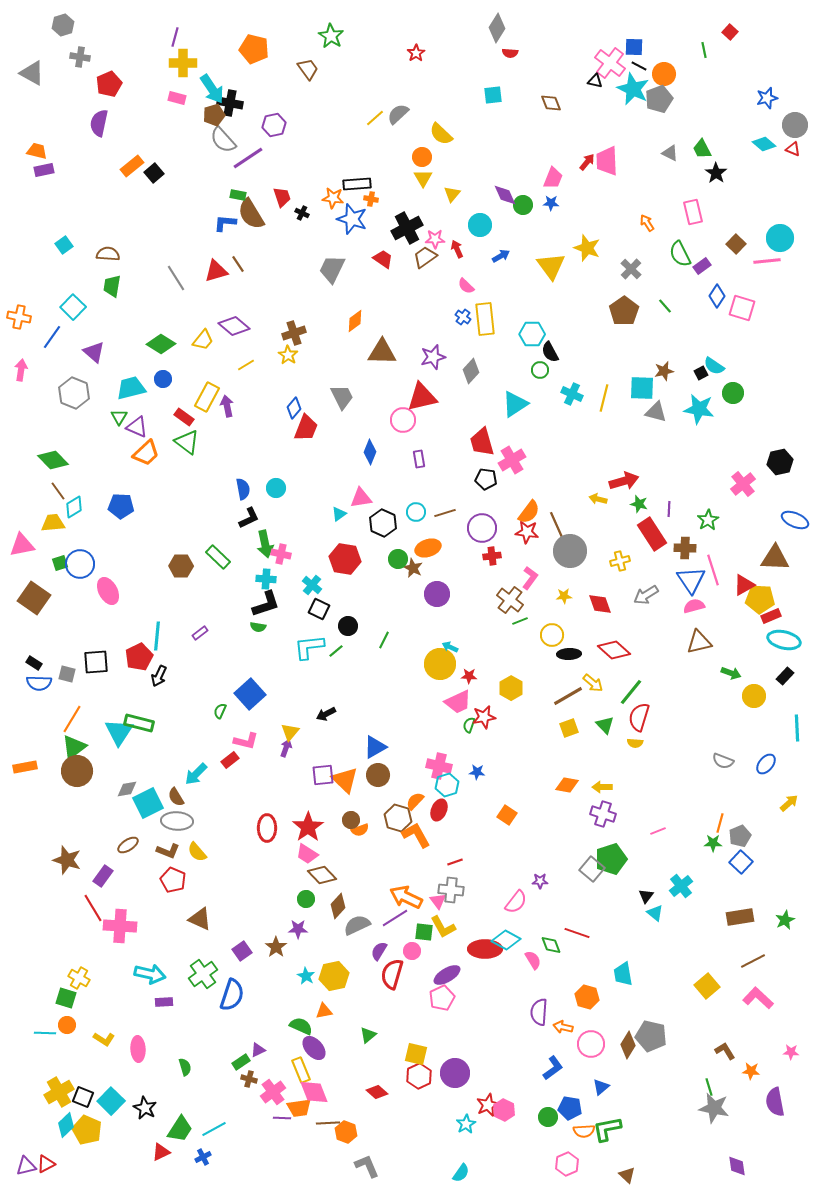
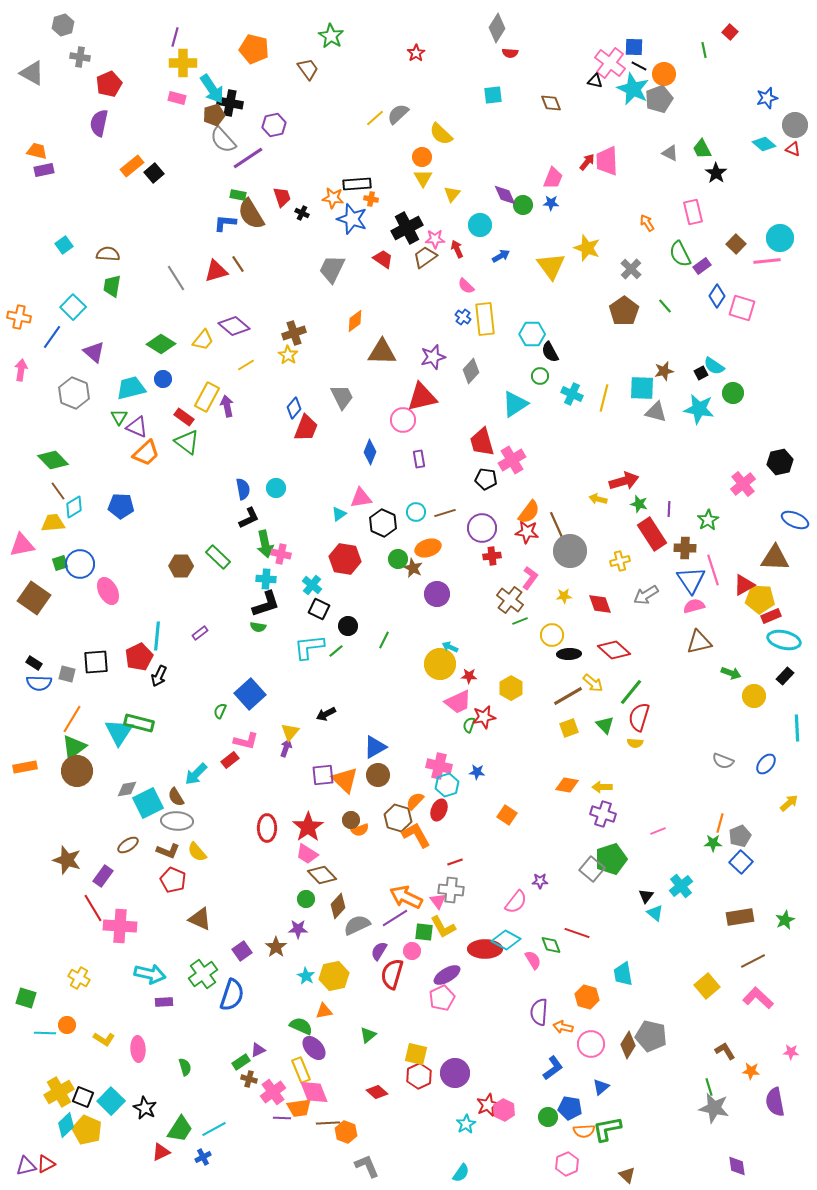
green circle at (540, 370): moved 6 px down
green square at (66, 998): moved 40 px left
